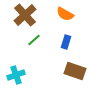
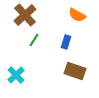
orange semicircle: moved 12 px right, 1 px down
green line: rotated 16 degrees counterclockwise
cyan cross: rotated 24 degrees counterclockwise
